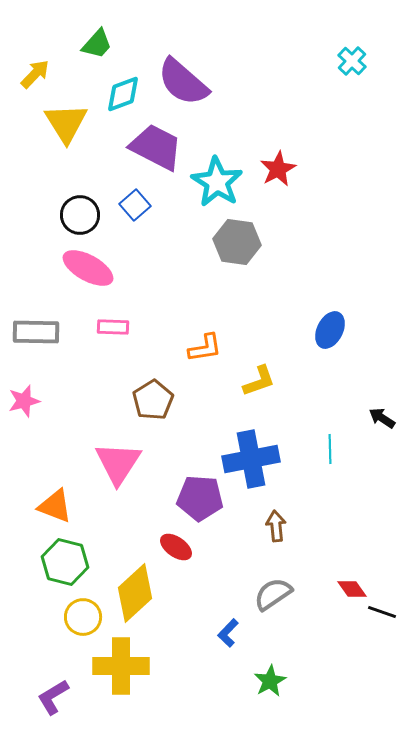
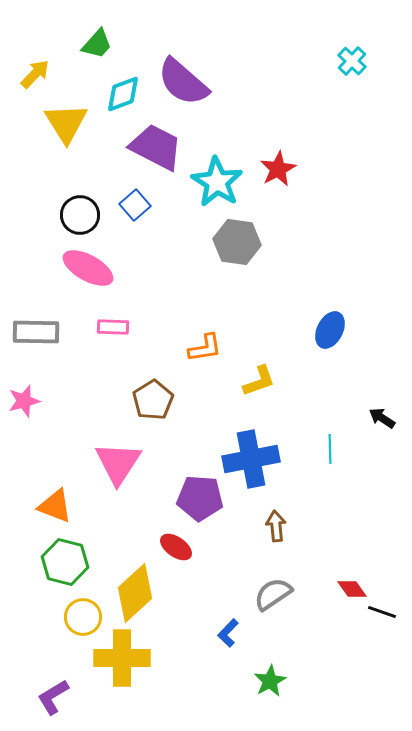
yellow cross: moved 1 px right, 8 px up
